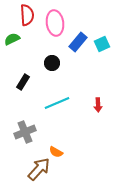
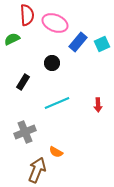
pink ellipse: rotated 60 degrees counterclockwise
brown arrow: moved 2 px left, 1 px down; rotated 20 degrees counterclockwise
